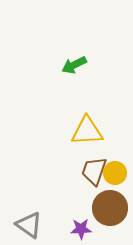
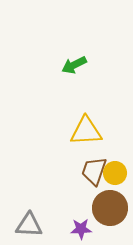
yellow triangle: moved 1 px left
gray triangle: rotated 32 degrees counterclockwise
